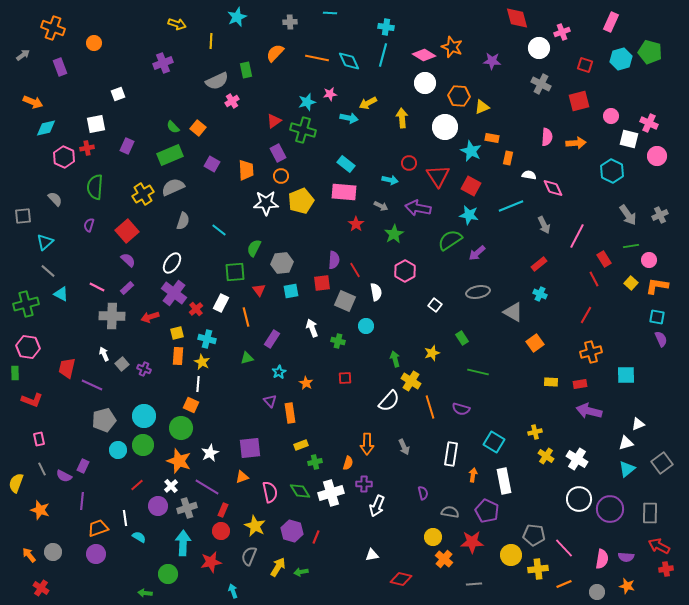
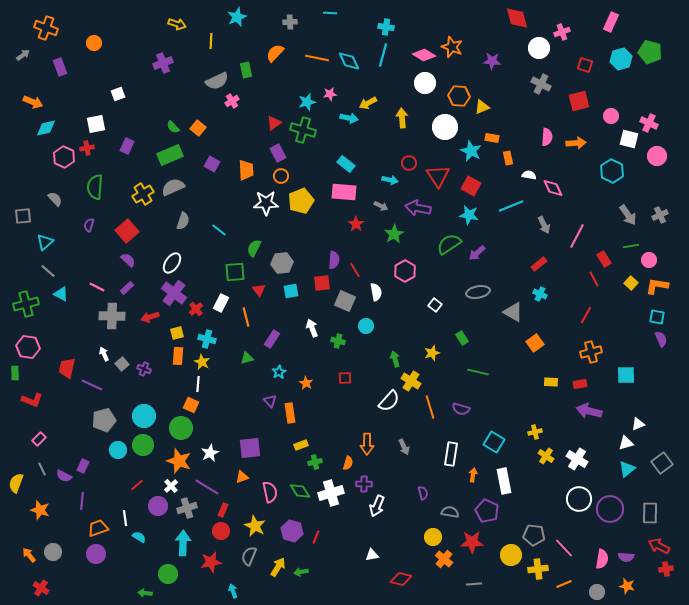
orange cross at (53, 28): moved 7 px left
red triangle at (274, 121): moved 2 px down
orange rectangle at (508, 158): rotated 24 degrees counterclockwise
green semicircle at (450, 240): moved 1 px left, 4 px down
pink rectangle at (39, 439): rotated 56 degrees clockwise
